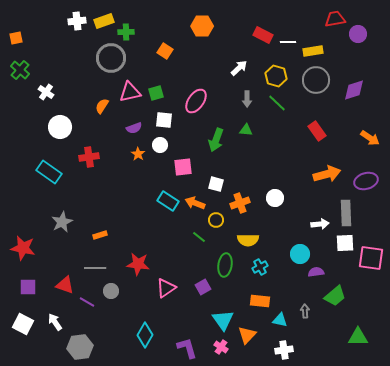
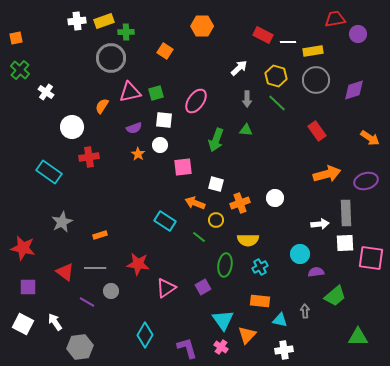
white circle at (60, 127): moved 12 px right
cyan rectangle at (168, 201): moved 3 px left, 20 px down
red triangle at (65, 285): moved 13 px up; rotated 18 degrees clockwise
